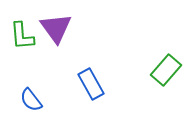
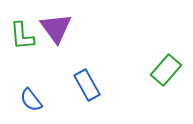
blue rectangle: moved 4 px left, 1 px down
